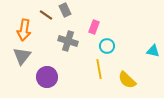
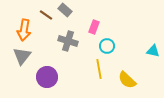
gray rectangle: rotated 24 degrees counterclockwise
